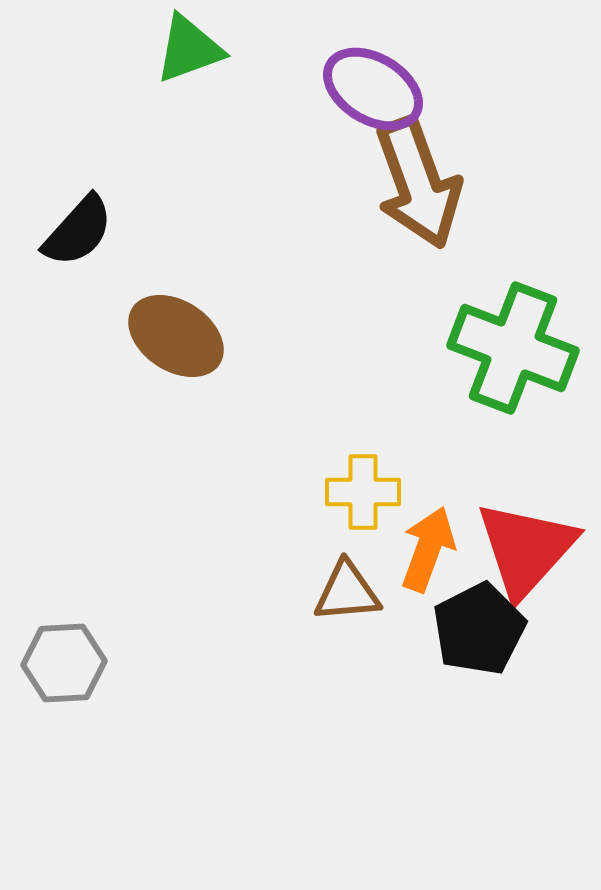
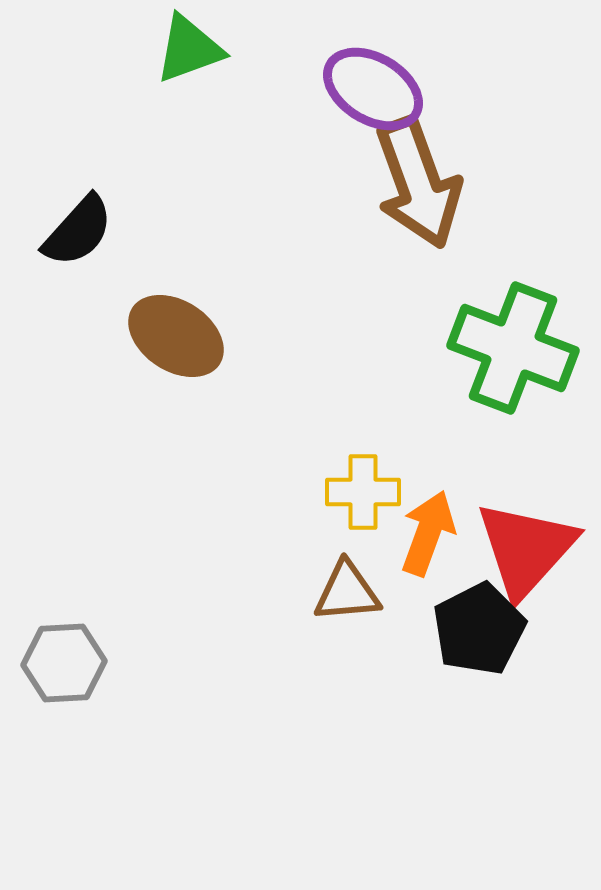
orange arrow: moved 16 px up
